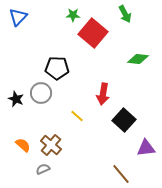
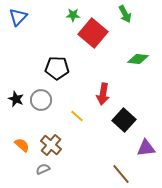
gray circle: moved 7 px down
orange semicircle: moved 1 px left
